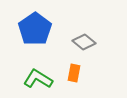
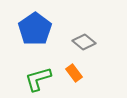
orange rectangle: rotated 48 degrees counterclockwise
green L-shape: rotated 48 degrees counterclockwise
